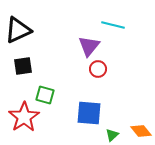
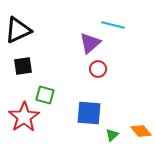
purple triangle: moved 1 px right, 3 px up; rotated 10 degrees clockwise
